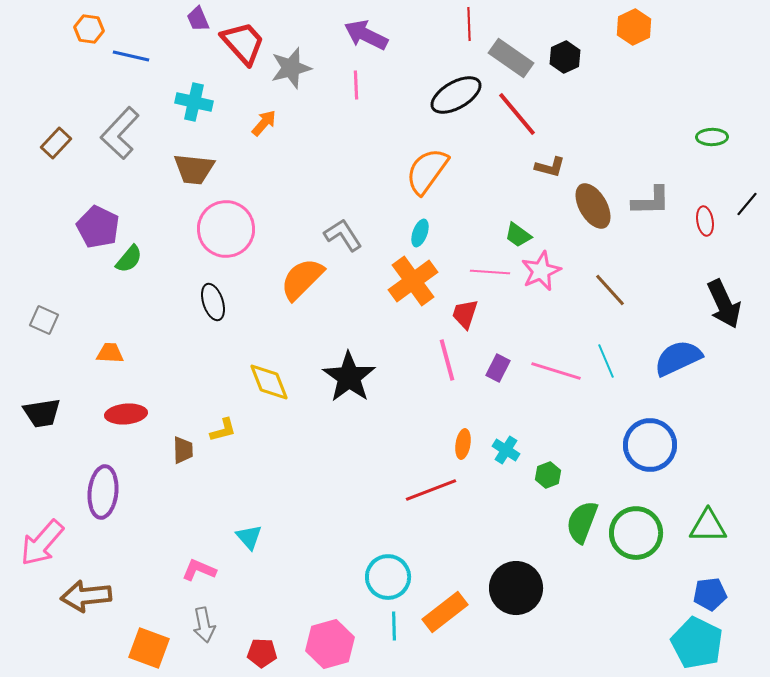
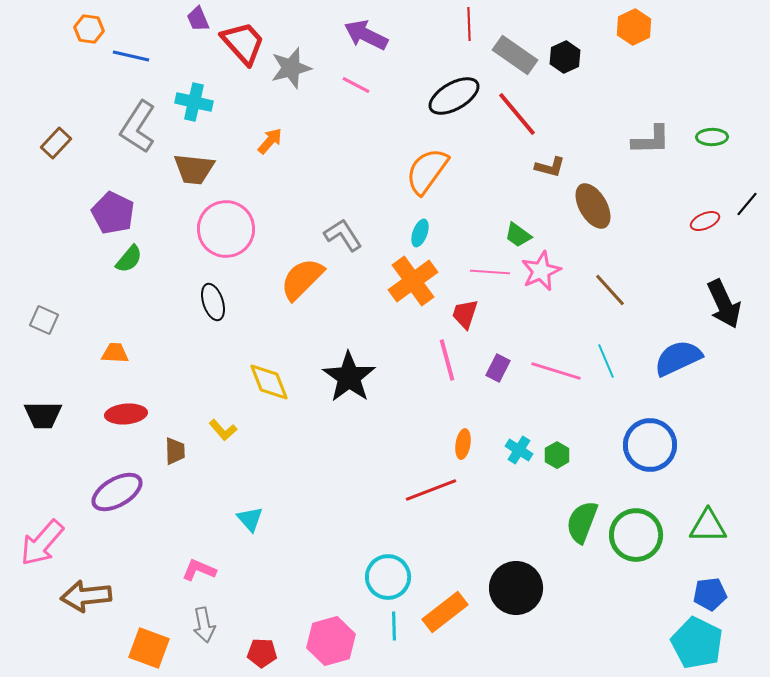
gray rectangle at (511, 58): moved 4 px right, 3 px up
pink line at (356, 85): rotated 60 degrees counterclockwise
black ellipse at (456, 95): moved 2 px left, 1 px down
orange arrow at (264, 123): moved 6 px right, 18 px down
gray L-shape at (120, 133): moved 18 px right, 6 px up; rotated 10 degrees counterclockwise
gray L-shape at (651, 201): moved 61 px up
red ellipse at (705, 221): rotated 76 degrees clockwise
purple pentagon at (98, 227): moved 15 px right, 14 px up
orange trapezoid at (110, 353): moved 5 px right
black trapezoid at (42, 413): moved 1 px right, 2 px down; rotated 9 degrees clockwise
yellow L-shape at (223, 430): rotated 64 degrees clockwise
brown trapezoid at (183, 450): moved 8 px left, 1 px down
cyan cross at (506, 450): moved 13 px right
green hexagon at (548, 475): moved 9 px right, 20 px up; rotated 10 degrees counterclockwise
purple ellipse at (103, 492): moved 14 px right; rotated 54 degrees clockwise
green circle at (636, 533): moved 2 px down
cyan triangle at (249, 537): moved 1 px right, 18 px up
pink hexagon at (330, 644): moved 1 px right, 3 px up
